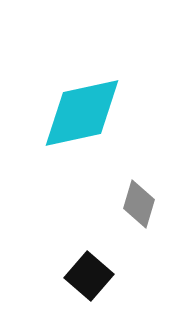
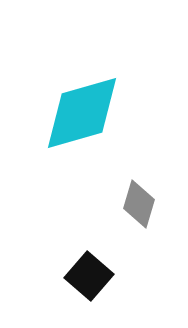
cyan diamond: rotated 4 degrees counterclockwise
